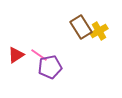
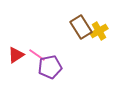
pink line: moved 2 px left
